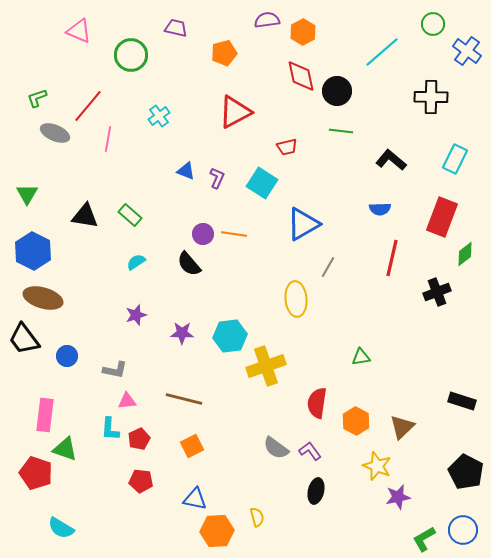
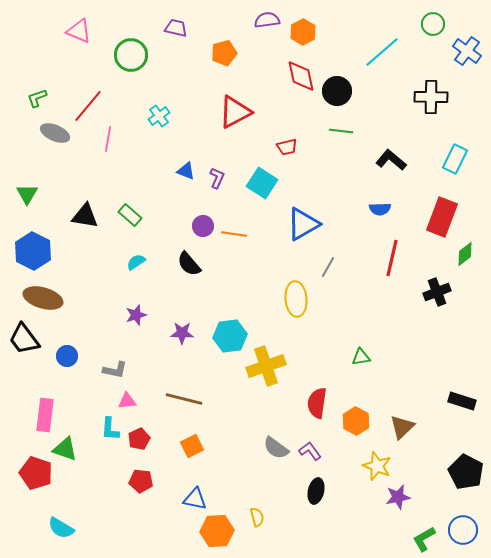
purple circle at (203, 234): moved 8 px up
